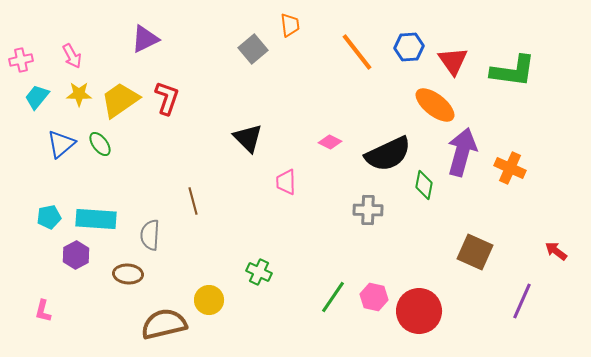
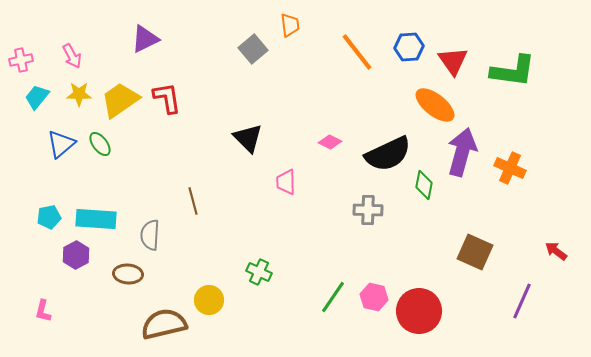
red L-shape: rotated 28 degrees counterclockwise
